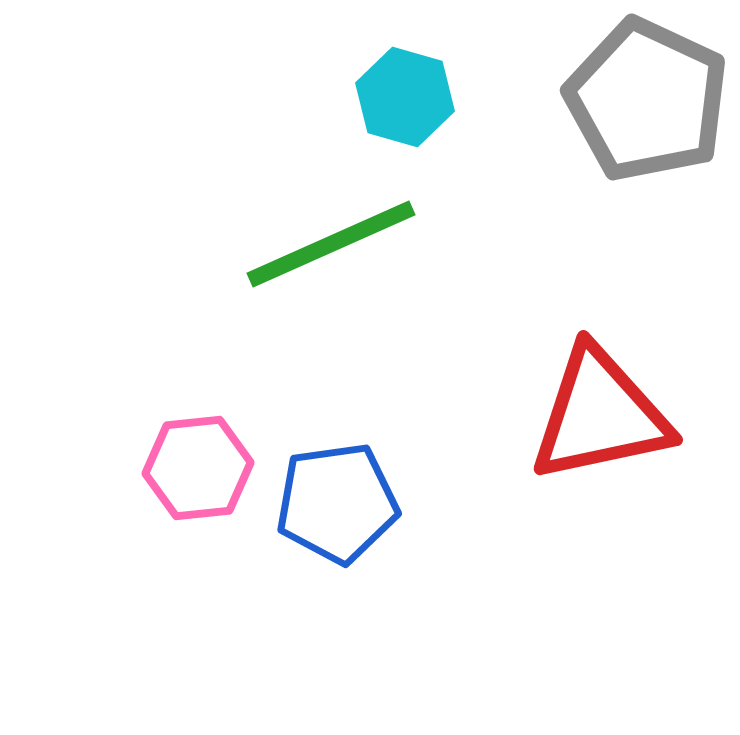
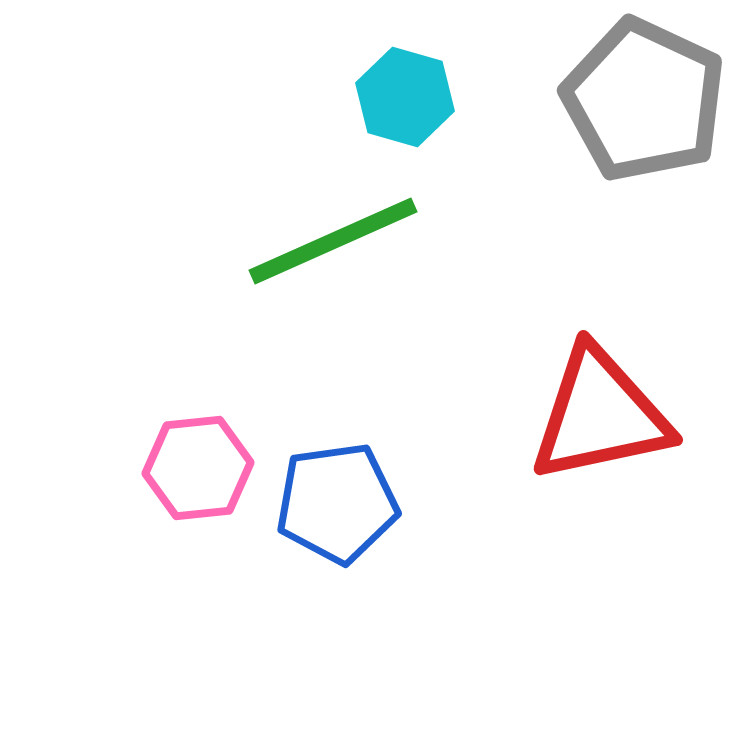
gray pentagon: moved 3 px left
green line: moved 2 px right, 3 px up
